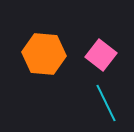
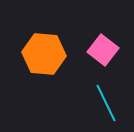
pink square: moved 2 px right, 5 px up
